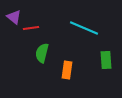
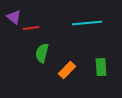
cyan line: moved 3 px right, 5 px up; rotated 28 degrees counterclockwise
green rectangle: moved 5 px left, 7 px down
orange rectangle: rotated 36 degrees clockwise
